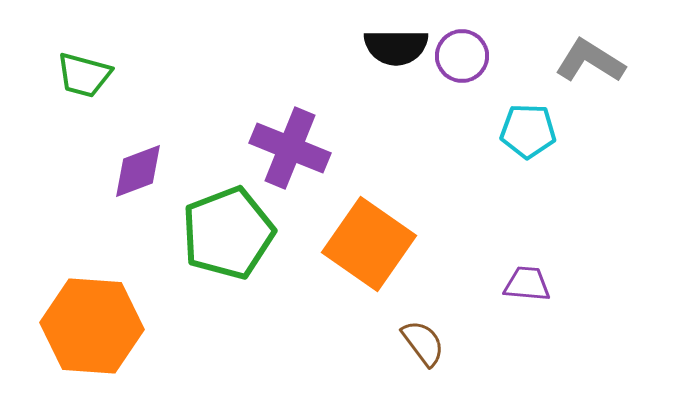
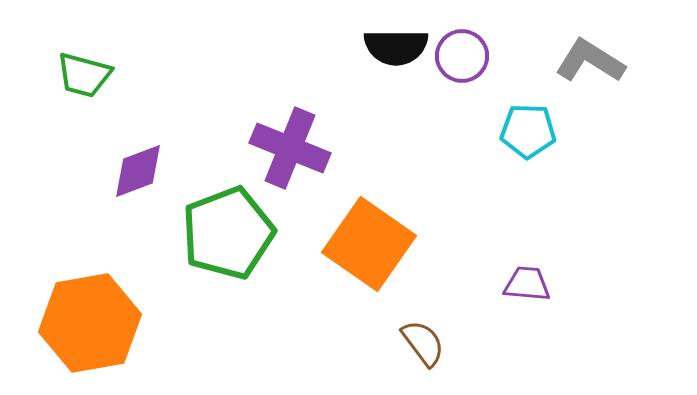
orange hexagon: moved 2 px left, 3 px up; rotated 14 degrees counterclockwise
